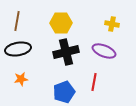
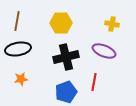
black cross: moved 5 px down
blue pentagon: moved 2 px right
